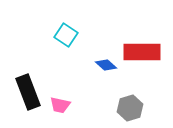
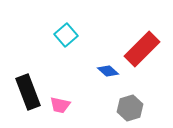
cyan square: rotated 15 degrees clockwise
red rectangle: moved 3 px up; rotated 45 degrees counterclockwise
blue diamond: moved 2 px right, 6 px down
